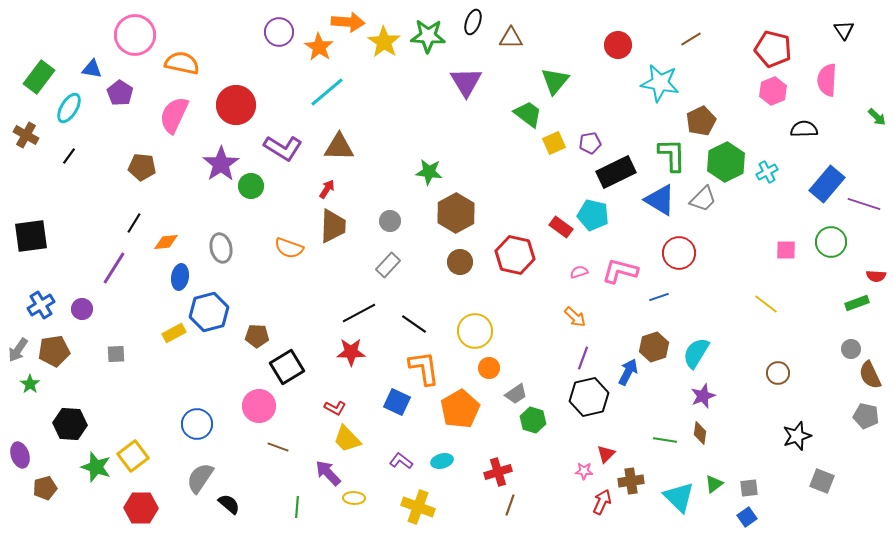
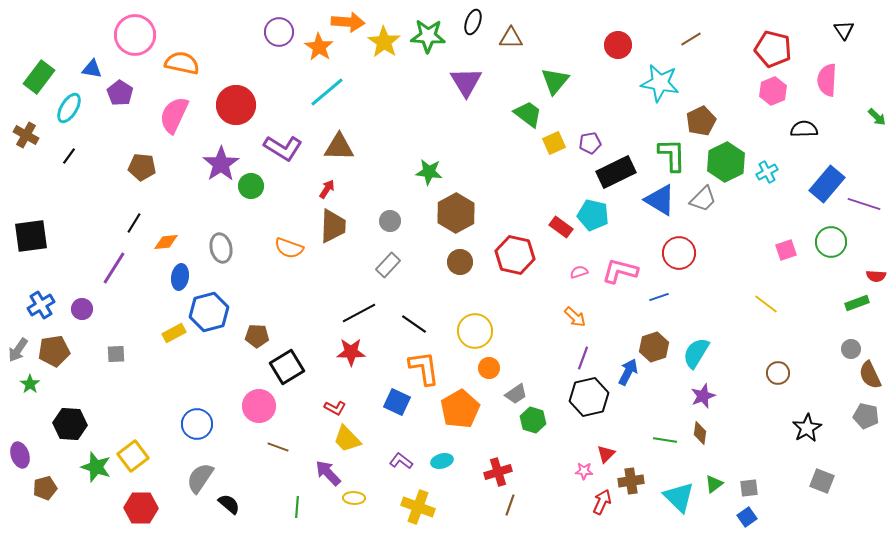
pink square at (786, 250): rotated 20 degrees counterclockwise
black star at (797, 436): moved 10 px right, 8 px up; rotated 12 degrees counterclockwise
